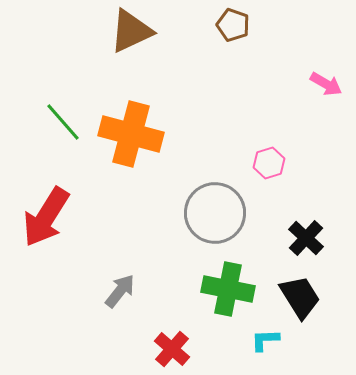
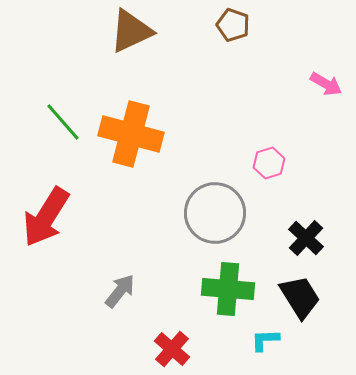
green cross: rotated 6 degrees counterclockwise
